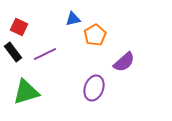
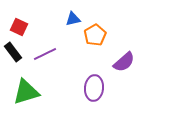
purple ellipse: rotated 15 degrees counterclockwise
